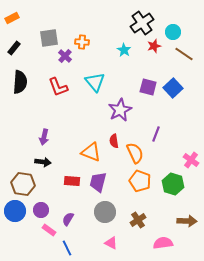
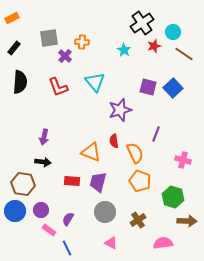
purple star: rotated 10 degrees clockwise
pink cross: moved 8 px left; rotated 21 degrees counterclockwise
green hexagon: moved 13 px down
